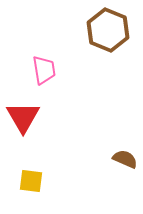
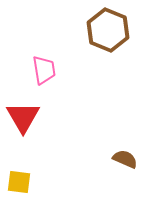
yellow square: moved 12 px left, 1 px down
